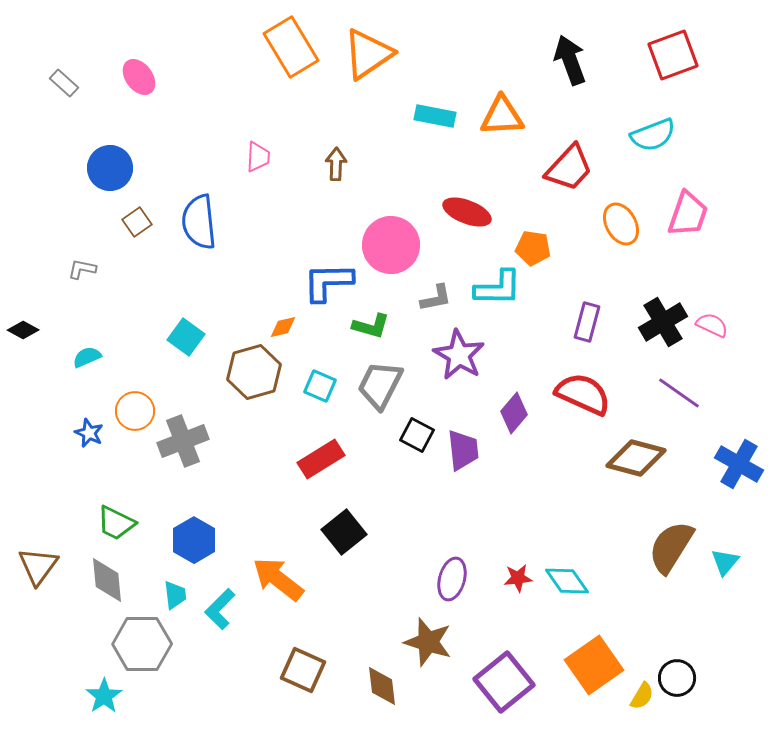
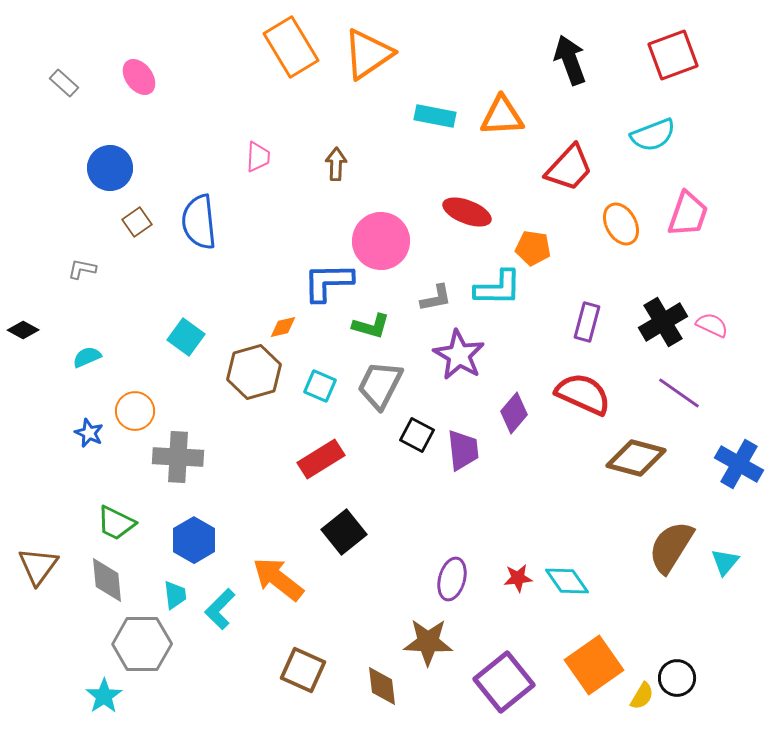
pink circle at (391, 245): moved 10 px left, 4 px up
gray cross at (183, 441): moved 5 px left, 16 px down; rotated 24 degrees clockwise
brown star at (428, 642): rotated 15 degrees counterclockwise
